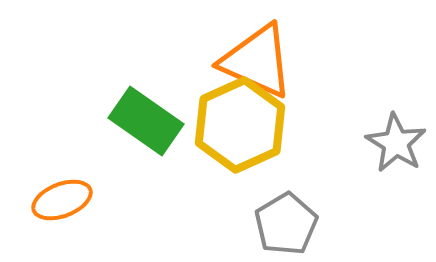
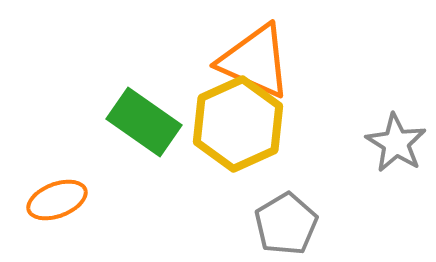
orange triangle: moved 2 px left
green rectangle: moved 2 px left, 1 px down
yellow hexagon: moved 2 px left, 1 px up
orange ellipse: moved 5 px left
